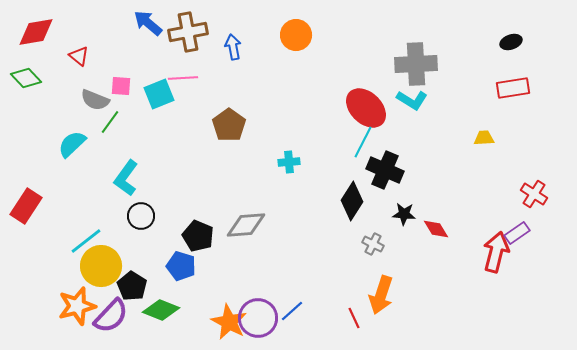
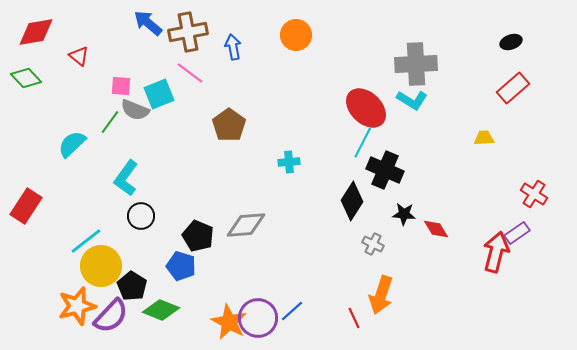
pink line at (183, 78): moved 7 px right, 5 px up; rotated 40 degrees clockwise
red rectangle at (513, 88): rotated 32 degrees counterclockwise
gray semicircle at (95, 100): moved 40 px right, 10 px down
